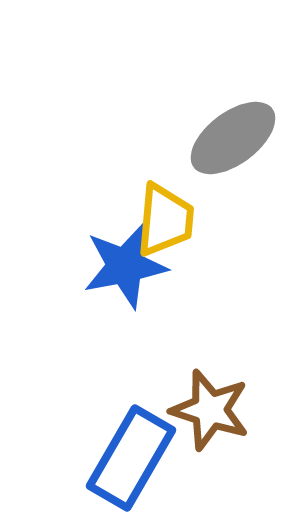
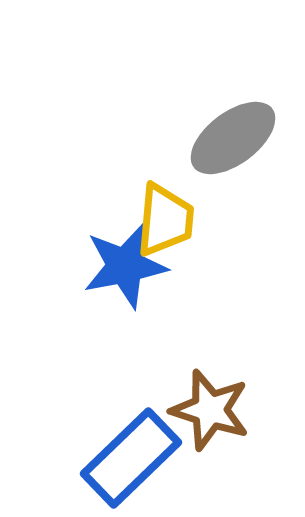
blue rectangle: rotated 16 degrees clockwise
